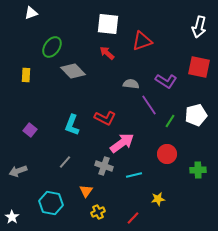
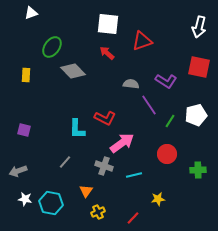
cyan L-shape: moved 5 px right, 4 px down; rotated 20 degrees counterclockwise
purple square: moved 6 px left; rotated 24 degrees counterclockwise
white star: moved 13 px right, 18 px up; rotated 24 degrees counterclockwise
